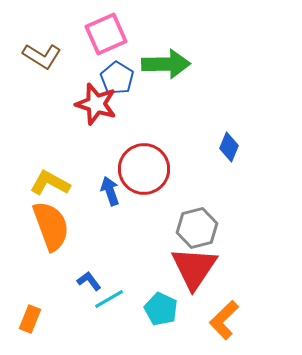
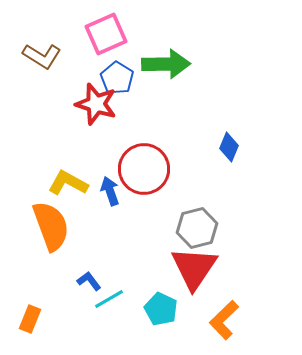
yellow L-shape: moved 18 px right
